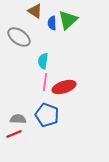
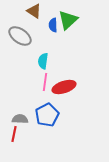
brown triangle: moved 1 px left
blue semicircle: moved 1 px right, 2 px down
gray ellipse: moved 1 px right, 1 px up
blue pentagon: rotated 25 degrees clockwise
gray semicircle: moved 2 px right
red line: rotated 56 degrees counterclockwise
